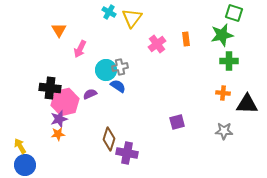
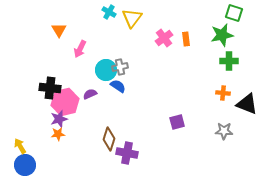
pink cross: moved 7 px right, 6 px up
black triangle: rotated 20 degrees clockwise
